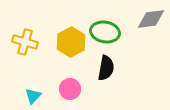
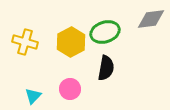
green ellipse: rotated 28 degrees counterclockwise
